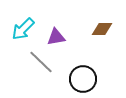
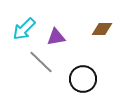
cyan arrow: moved 1 px right
